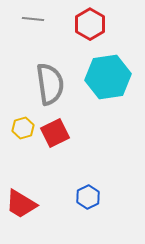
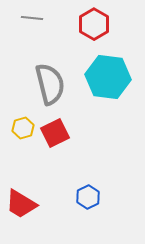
gray line: moved 1 px left, 1 px up
red hexagon: moved 4 px right
cyan hexagon: rotated 15 degrees clockwise
gray semicircle: rotated 6 degrees counterclockwise
